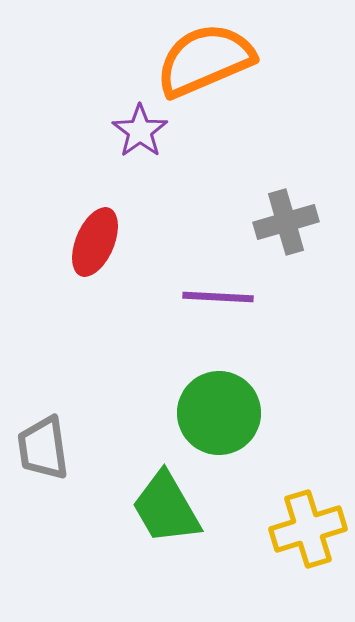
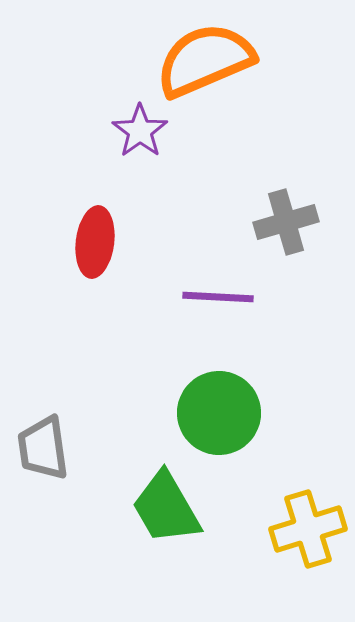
red ellipse: rotated 16 degrees counterclockwise
